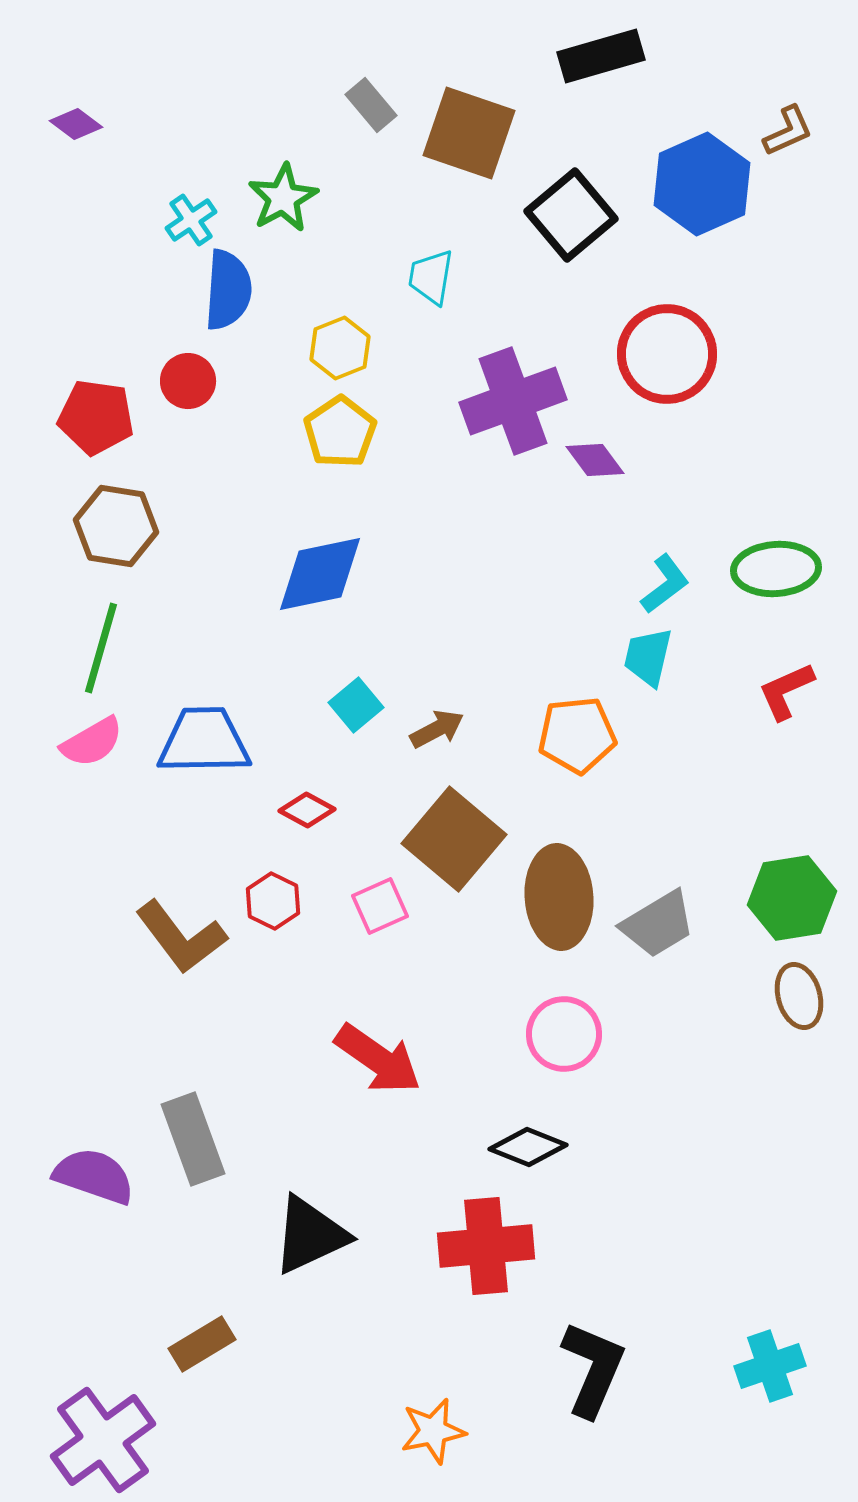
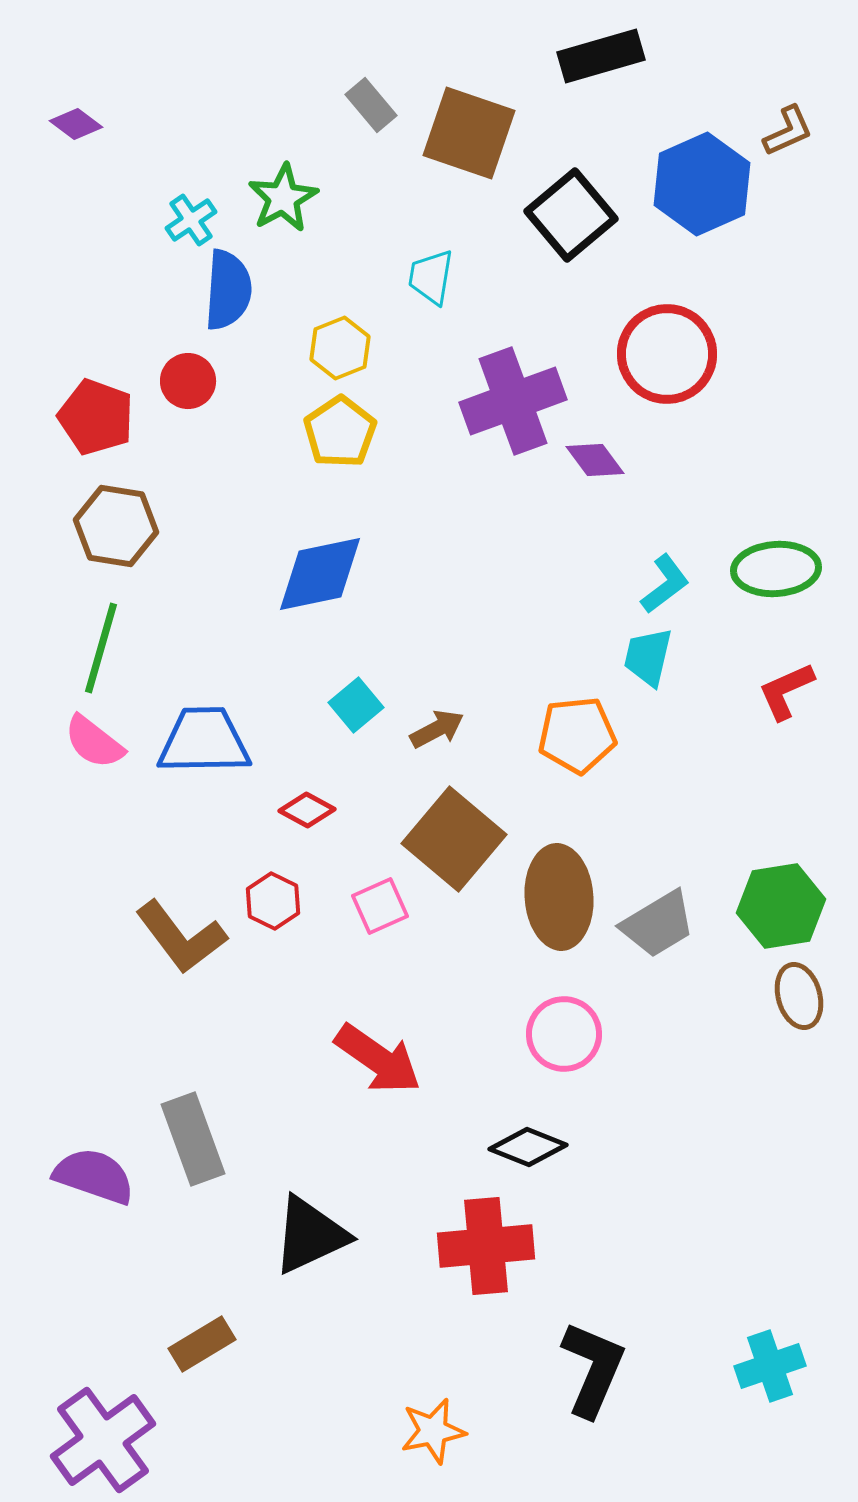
red pentagon at (96, 417): rotated 12 degrees clockwise
pink semicircle at (92, 742): moved 2 px right; rotated 68 degrees clockwise
green hexagon at (792, 898): moved 11 px left, 8 px down
